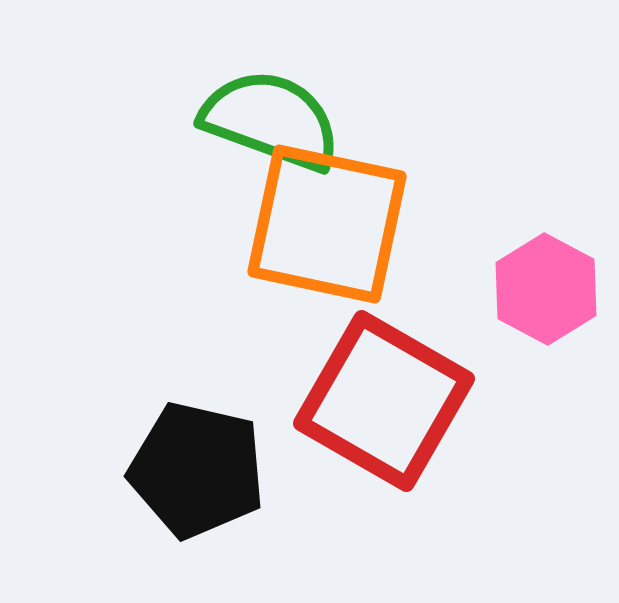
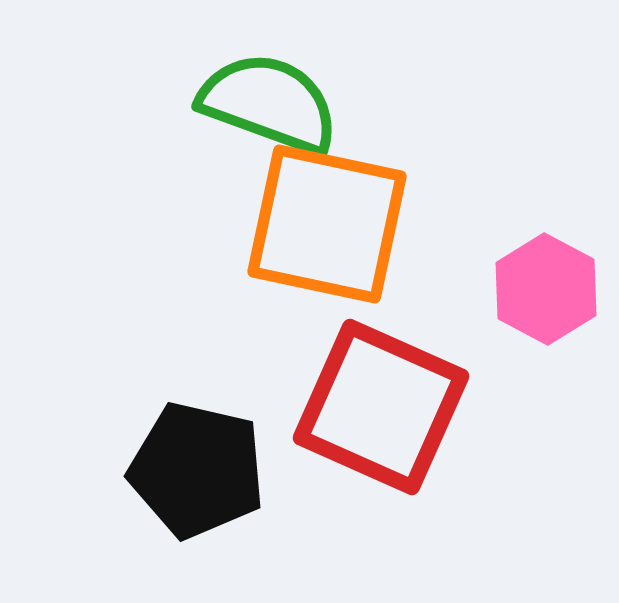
green semicircle: moved 2 px left, 17 px up
red square: moved 3 px left, 6 px down; rotated 6 degrees counterclockwise
